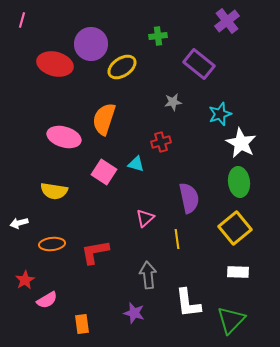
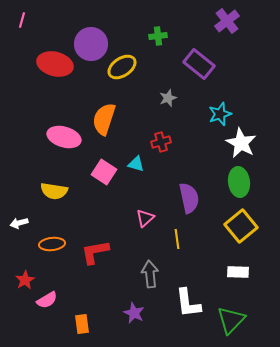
gray star: moved 5 px left, 4 px up; rotated 12 degrees counterclockwise
yellow square: moved 6 px right, 2 px up
gray arrow: moved 2 px right, 1 px up
purple star: rotated 10 degrees clockwise
